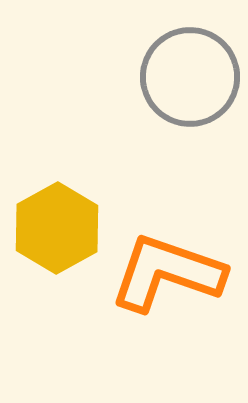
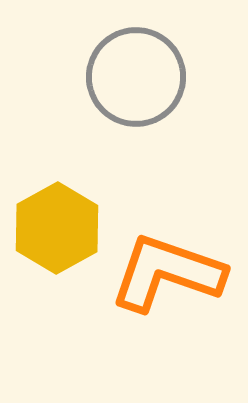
gray circle: moved 54 px left
